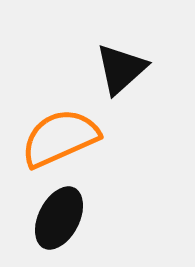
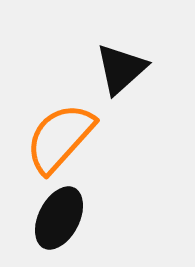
orange semicircle: rotated 24 degrees counterclockwise
